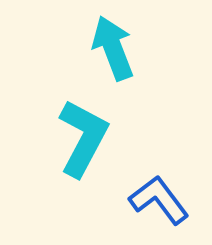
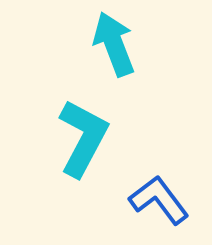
cyan arrow: moved 1 px right, 4 px up
